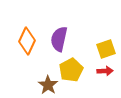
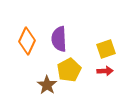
purple semicircle: rotated 15 degrees counterclockwise
yellow pentagon: moved 2 px left
brown star: moved 1 px left
